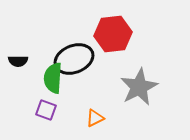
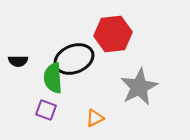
green semicircle: rotated 8 degrees counterclockwise
